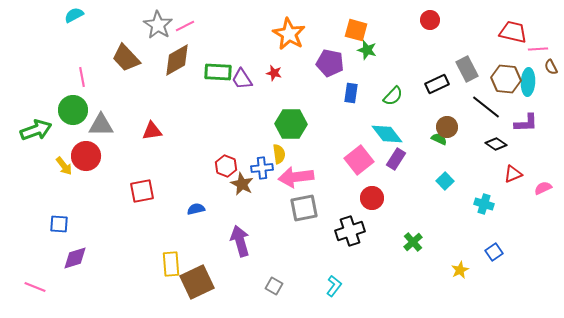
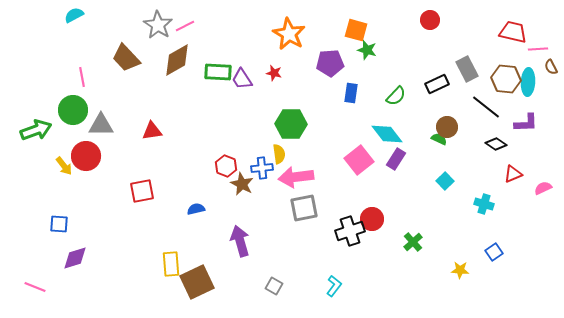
purple pentagon at (330, 63): rotated 16 degrees counterclockwise
green semicircle at (393, 96): moved 3 px right
red circle at (372, 198): moved 21 px down
yellow star at (460, 270): rotated 30 degrees clockwise
